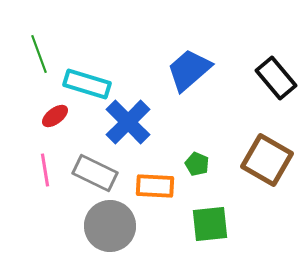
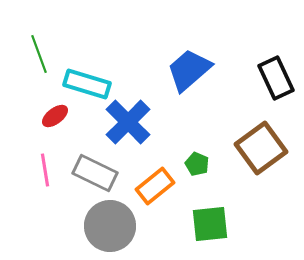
black rectangle: rotated 15 degrees clockwise
brown square: moved 6 px left, 12 px up; rotated 24 degrees clockwise
orange rectangle: rotated 42 degrees counterclockwise
